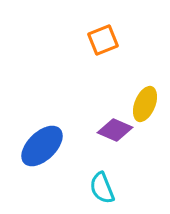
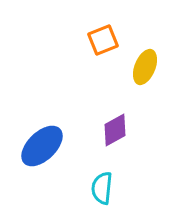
yellow ellipse: moved 37 px up
purple diamond: rotated 52 degrees counterclockwise
cyan semicircle: rotated 28 degrees clockwise
